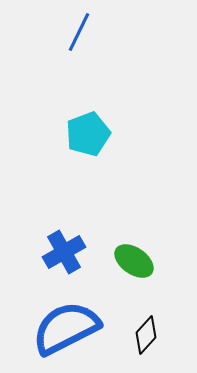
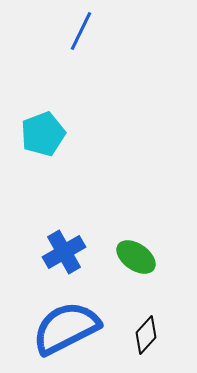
blue line: moved 2 px right, 1 px up
cyan pentagon: moved 45 px left
green ellipse: moved 2 px right, 4 px up
